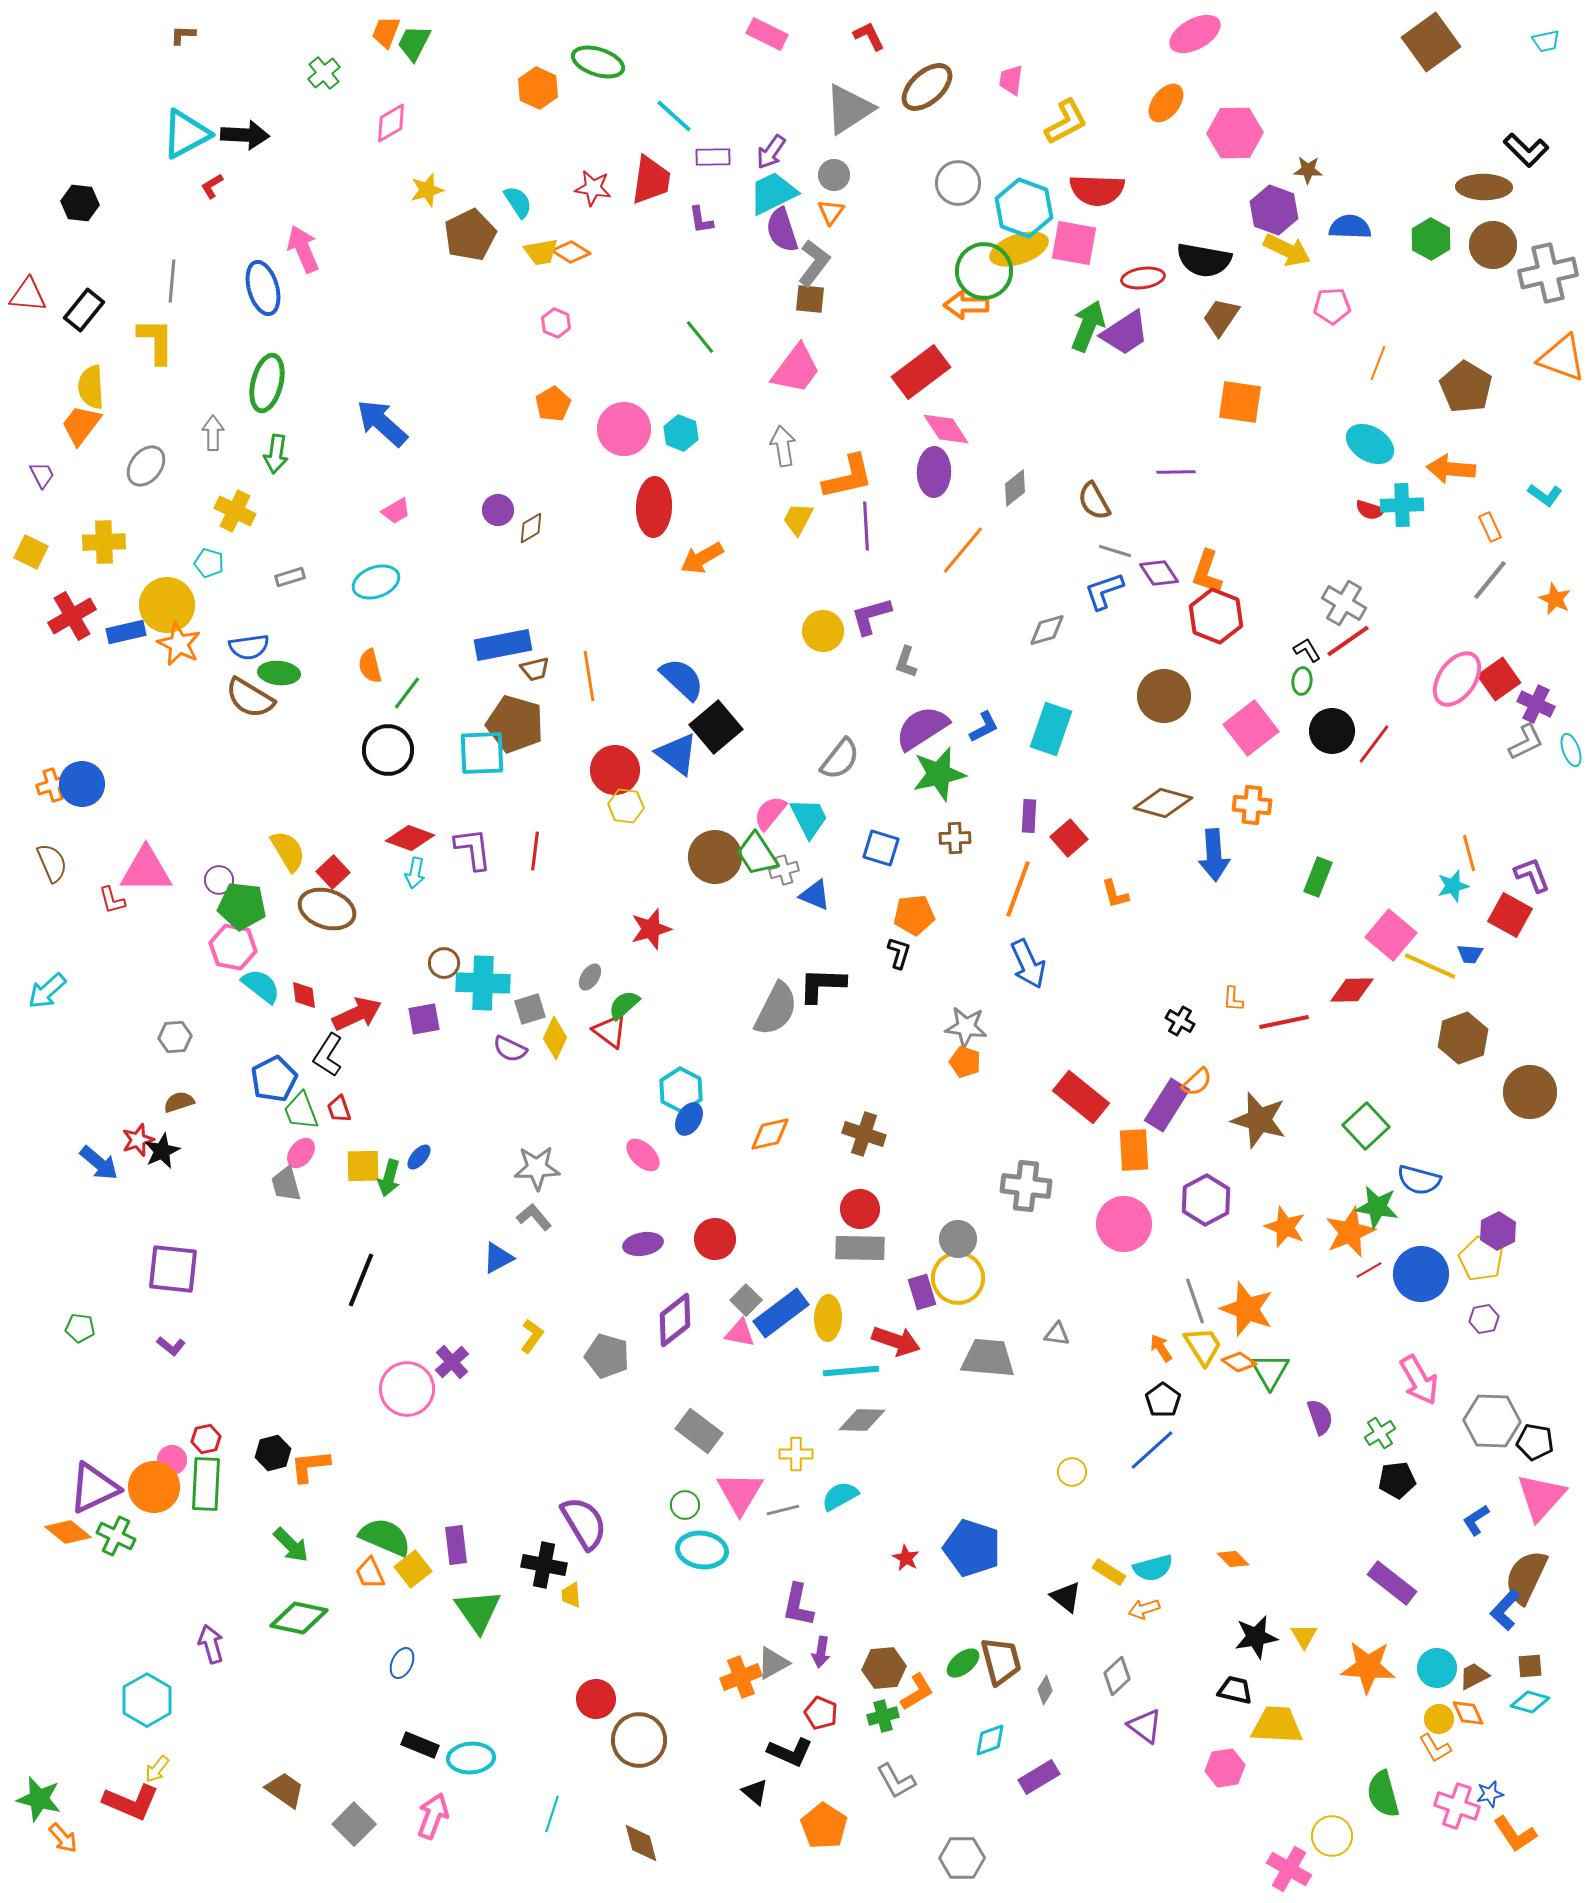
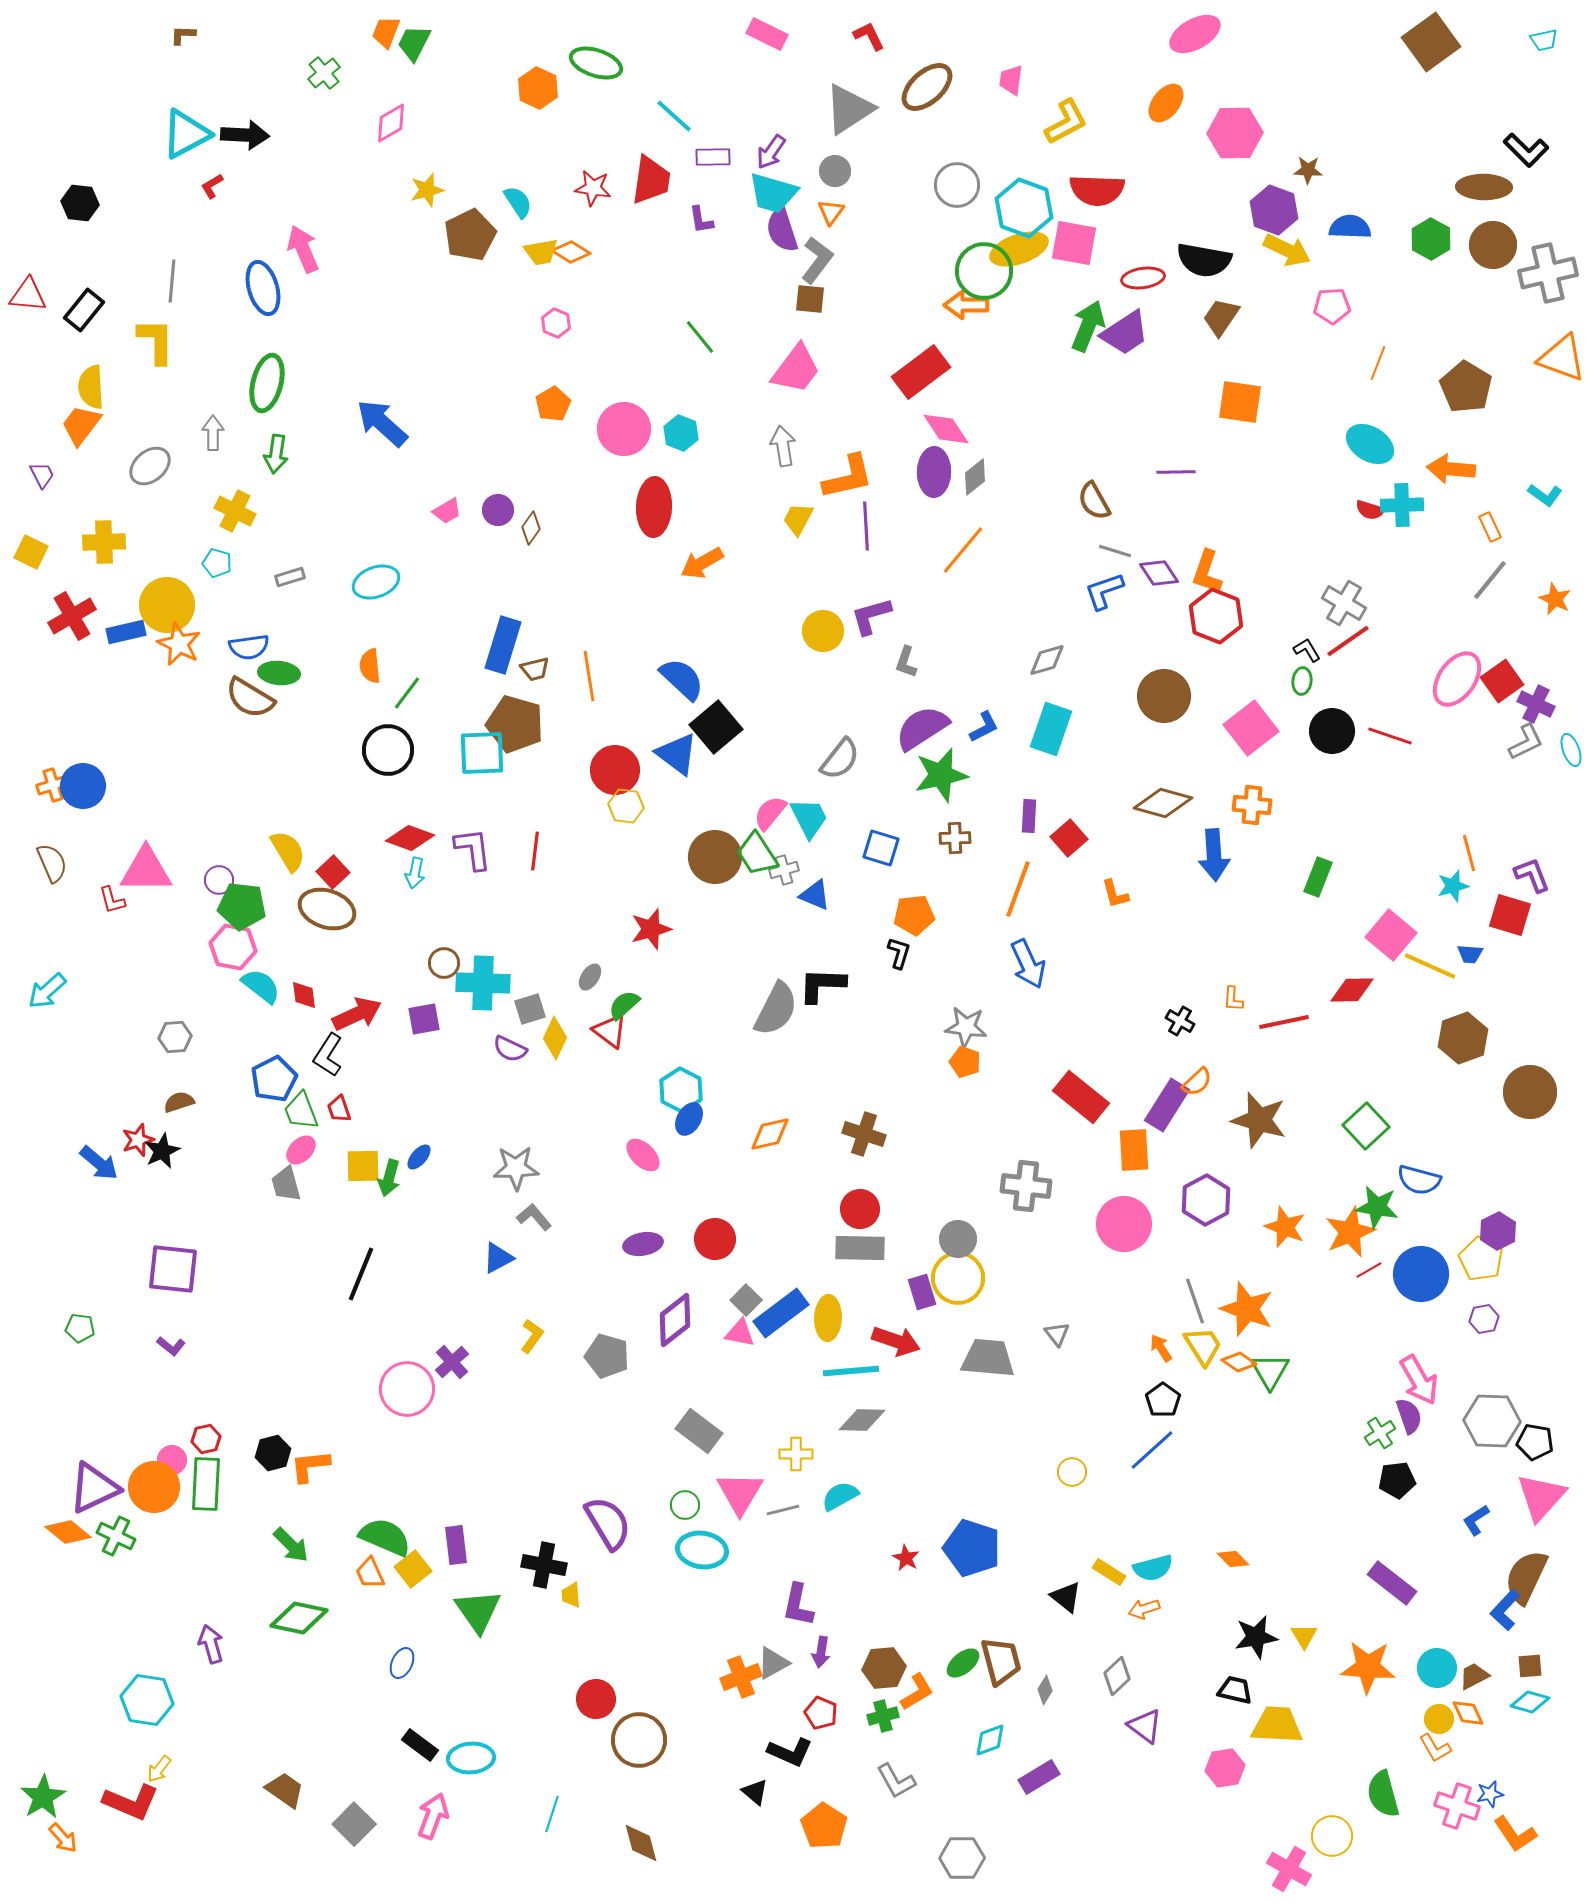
cyan trapezoid at (1546, 41): moved 2 px left, 1 px up
green ellipse at (598, 62): moved 2 px left, 1 px down
gray circle at (834, 175): moved 1 px right, 4 px up
gray circle at (958, 183): moved 1 px left, 2 px down
cyan trapezoid at (773, 193): rotated 138 degrees counterclockwise
gray L-shape at (814, 263): moved 3 px right, 3 px up
gray ellipse at (146, 466): moved 4 px right; rotated 12 degrees clockwise
gray diamond at (1015, 488): moved 40 px left, 11 px up
pink trapezoid at (396, 511): moved 51 px right
brown diamond at (531, 528): rotated 24 degrees counterclockwise
orange arrow at (702, 558): moved 5 px down
cyan pentagon at (209, 563): moved 8 px right
gray diamond at (1047, 630): moved 30 px down
blue rectangle at (503, 645): rotated 62 degrees counterclockwise
orange semicircle at (370, 666): rotated 8 degrees clockwise
red square at (1499, 679): moved 3 px right, 2 px down
red line at (1374, 744): moved 16 px right, 8 px up; rotated 72 degrees clockwise
green star at (939, 774): moved 2 px right, 1 px down
blue circle at (82, 784): moved 1 px right, 2 px down
red square at (1510, 915): rotated 12 degrees counterclockwise
pink ellipse at (301, 1153): moved 3 px up; rotated 8 degrees clockwise
gray star at (537, 1168): moved 21 px left
black line at (361, 1280): moved 6 px up
gray triangle at (1057, 1334): rotated 44 degrees clockwise
purple semicircle at (1320, 1417): moved 89 px right, 1 px up
purple semicircle at (584, 1523): moved 24 px right
cyan hexagon at (147, 1700): rotated 21 degrees counterclockwise
black rectangle at (420, 1745): rotated 15 degrees clockwise
yellow arrow at (157, 1769): moved 2 px right
green star at (39, 1799): moved 4 px right, 2 px up; rotated 27 degrees clockwise
